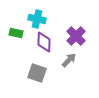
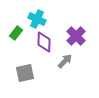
cyan cross: rotated 12 degrees clockwise
green rectangle: rotated 64 degrees counterclockwise
gray arrow: moved 4 px left, 1 px down
gray square: moved 12 px left; rotated 30 degrees counterclockwise
